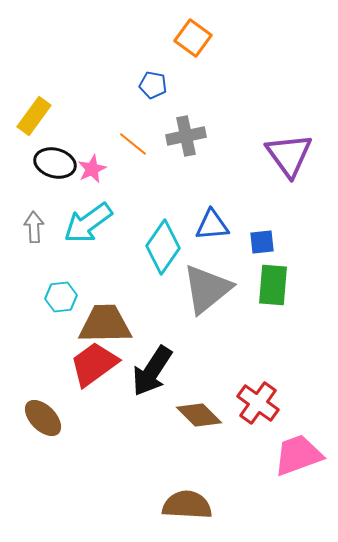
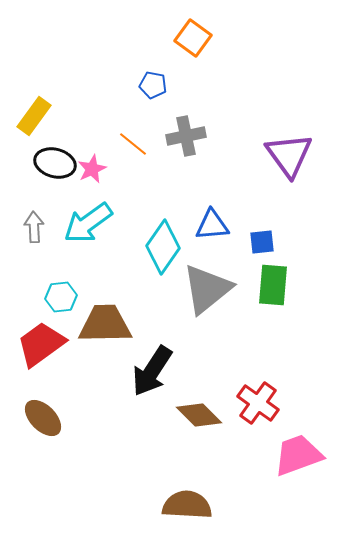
red trapezoid: moved 53 px left, 20 px up
